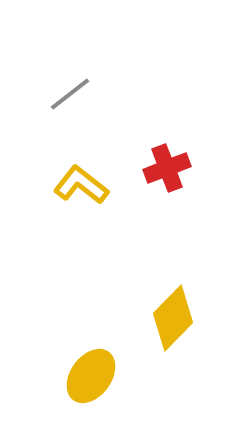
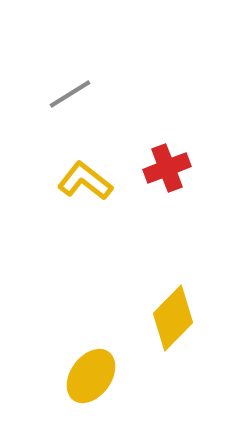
gray line: rotated 6 degrees clockwise
yellow L-shape: moved 4 px right, 4 px up
